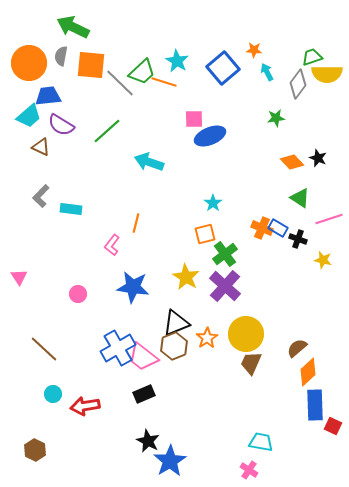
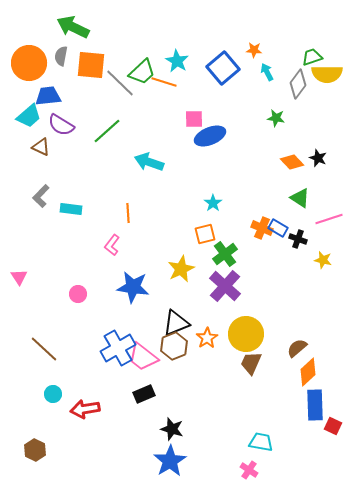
green star at (276, 118): rotated 18 degrees clockwise
orange line at (136, 223): moved 8 px left, 10 px up; rotated 18 degrees counterclockwise
yellow star at (186, 277): moved 5 px left, 8 px up; rotated 16 degrees clockwise
red arrow at (85, 406): moved 3 px down
black star at (148, 441): moved 24 px right, 12 px up; rotated 10 degrees counterclockwise
